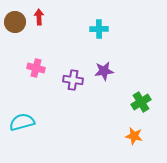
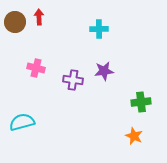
green cross: rotated 24 degrees clockwise
orange star: rotated 12 degrees clockwise
